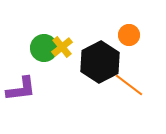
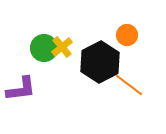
orange circle: moved 2 px left
